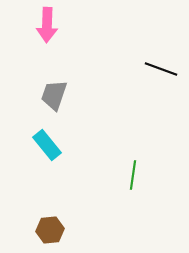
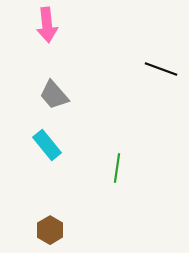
pink arrow: rotated 8 degrees counterclockwise
gray trapezoid: rotated 60 degrees counterclockwise
green line: moved 16 px left, 7 px up
brown hexagon: rotated 24 degrees counterclockwise
